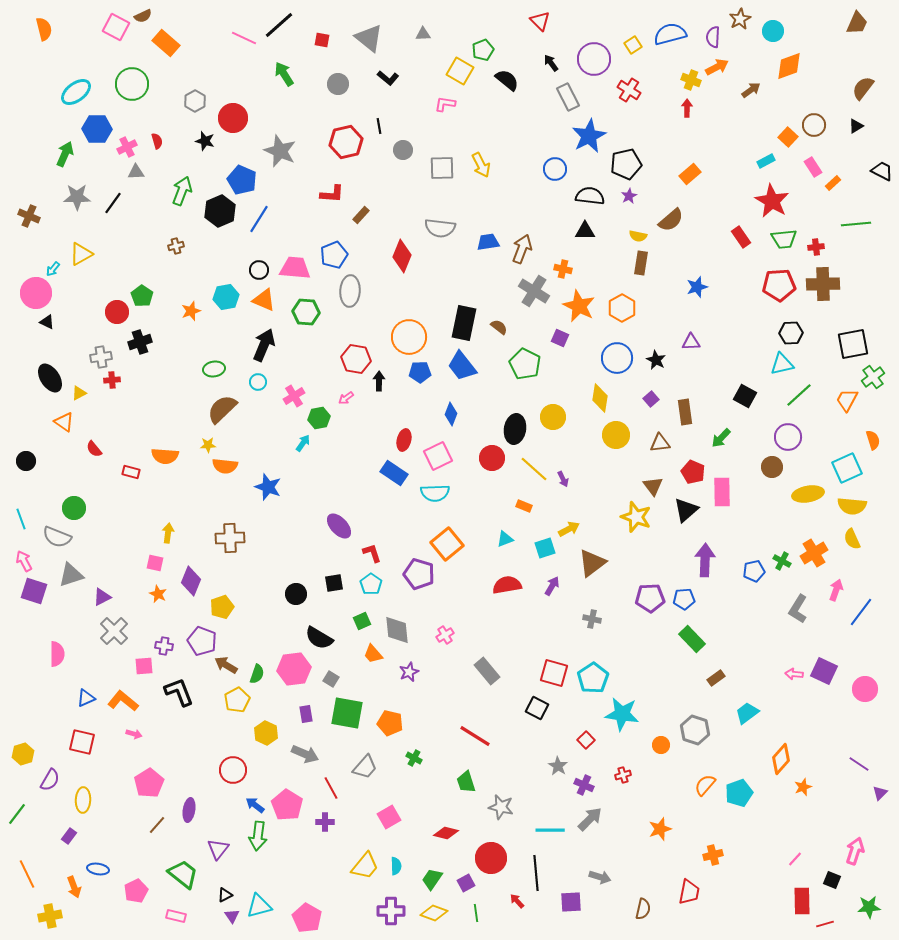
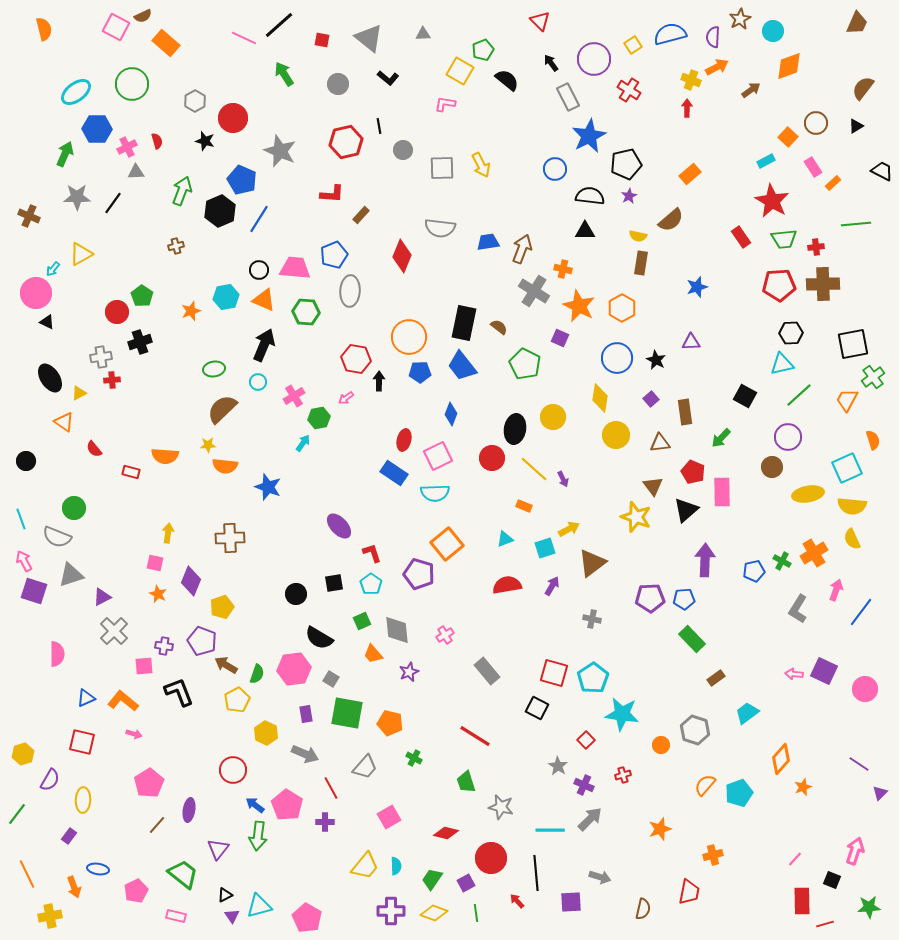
brown circle at (814, 125): moved 2 px right, 2 px up
